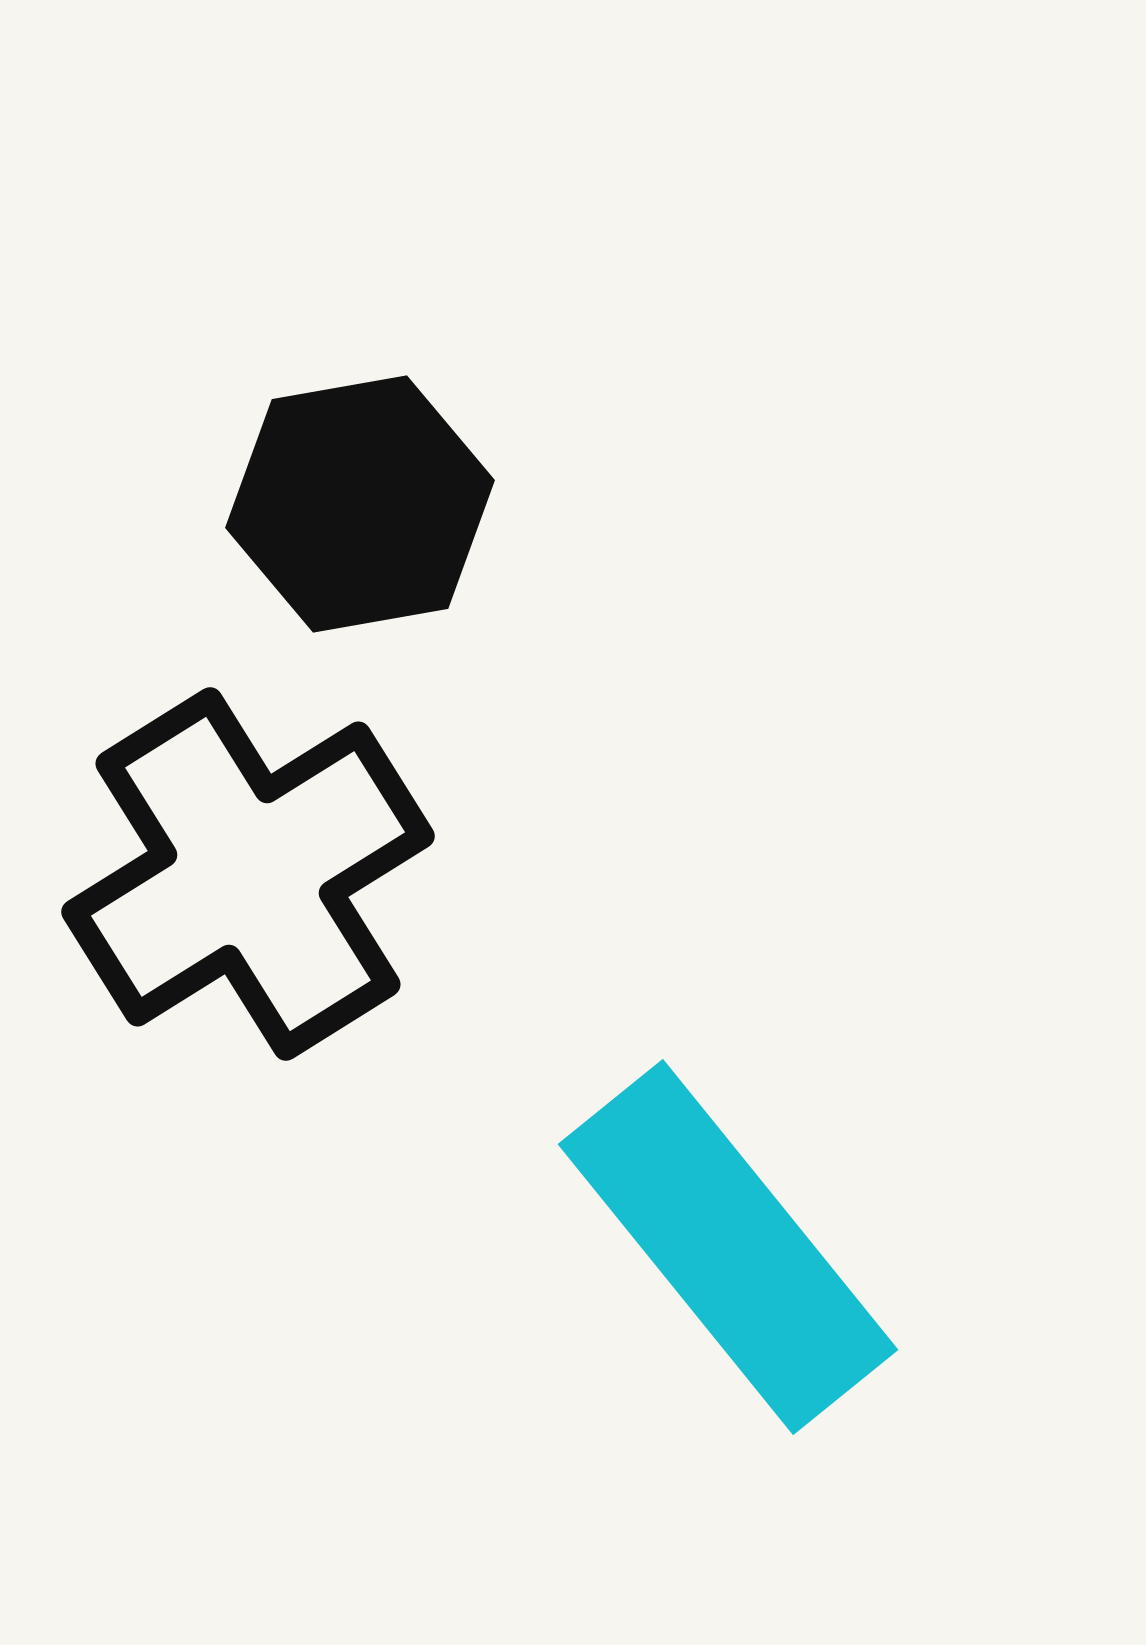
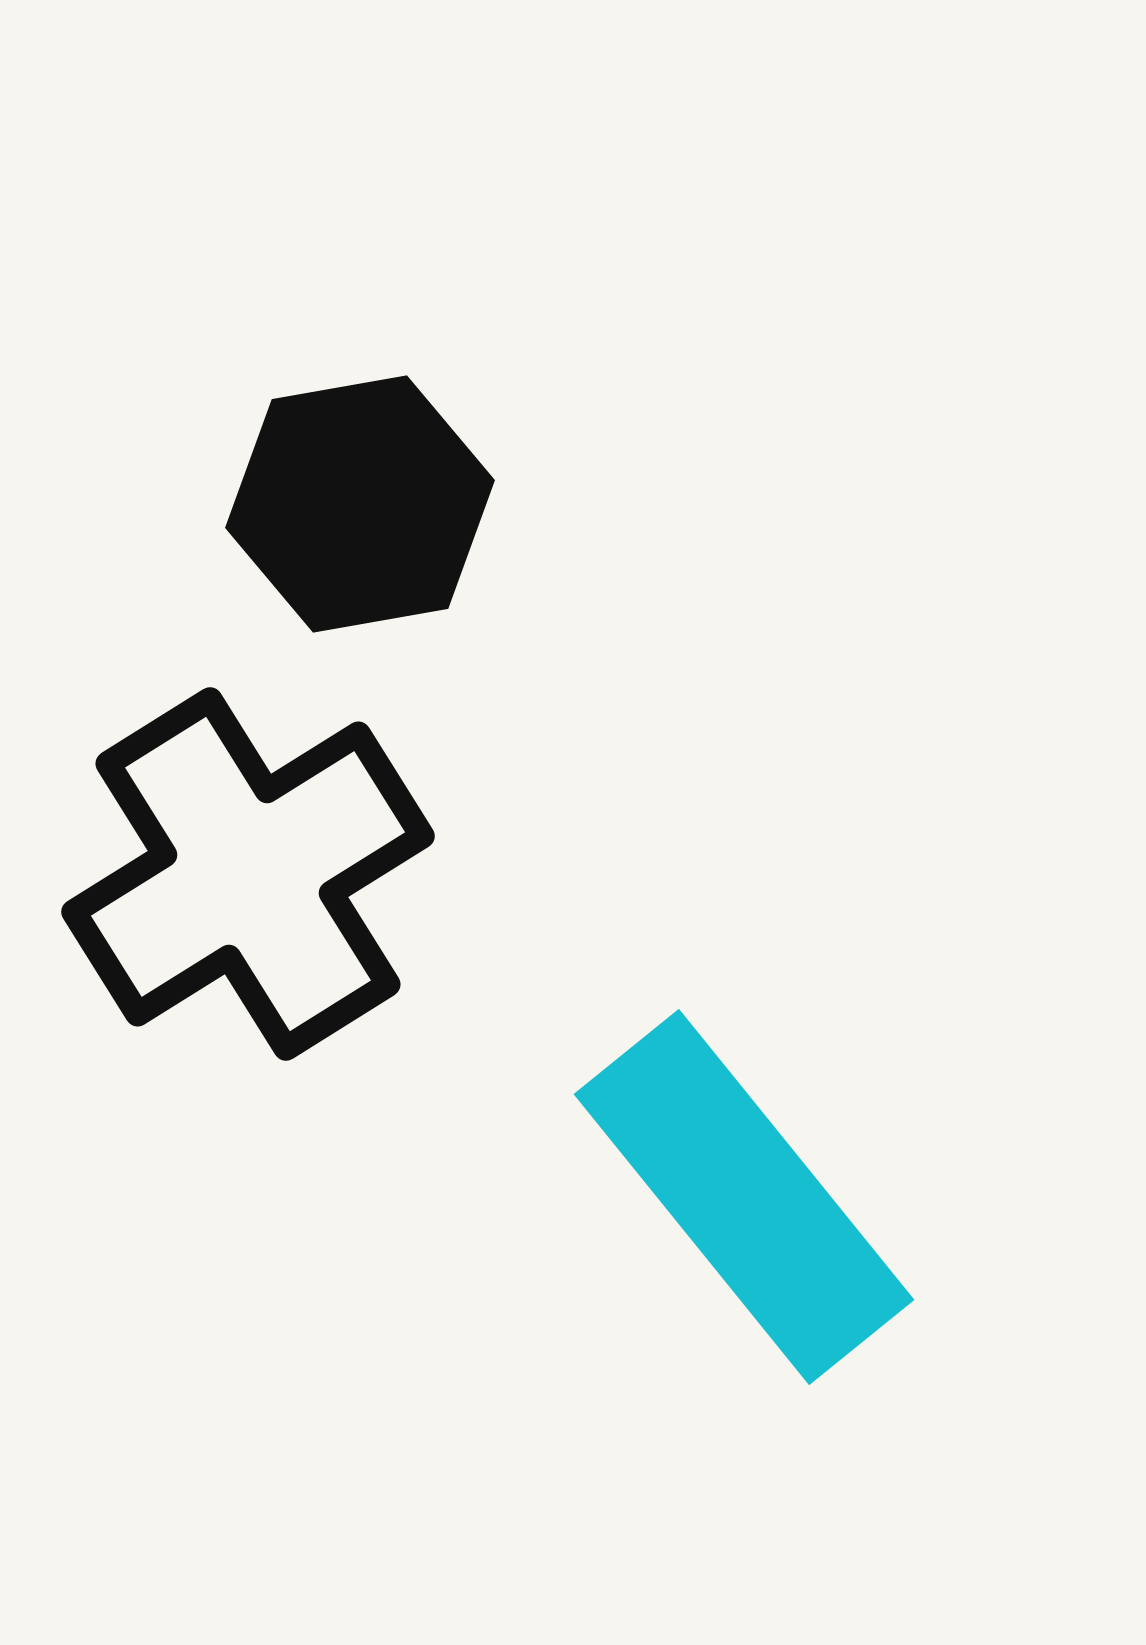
cyan rectangle: moved 16 px right, 50 px up
